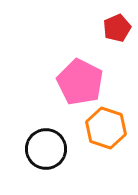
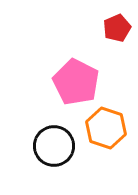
pink pentagon: moved 4 px left
black circle: moved 8 px right, 3 px up
